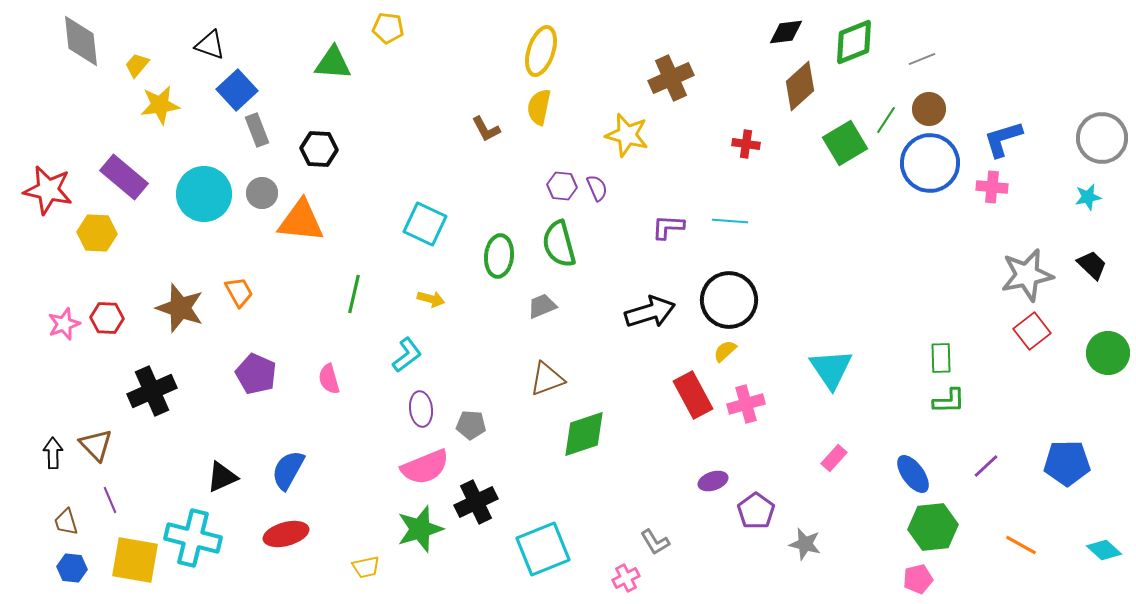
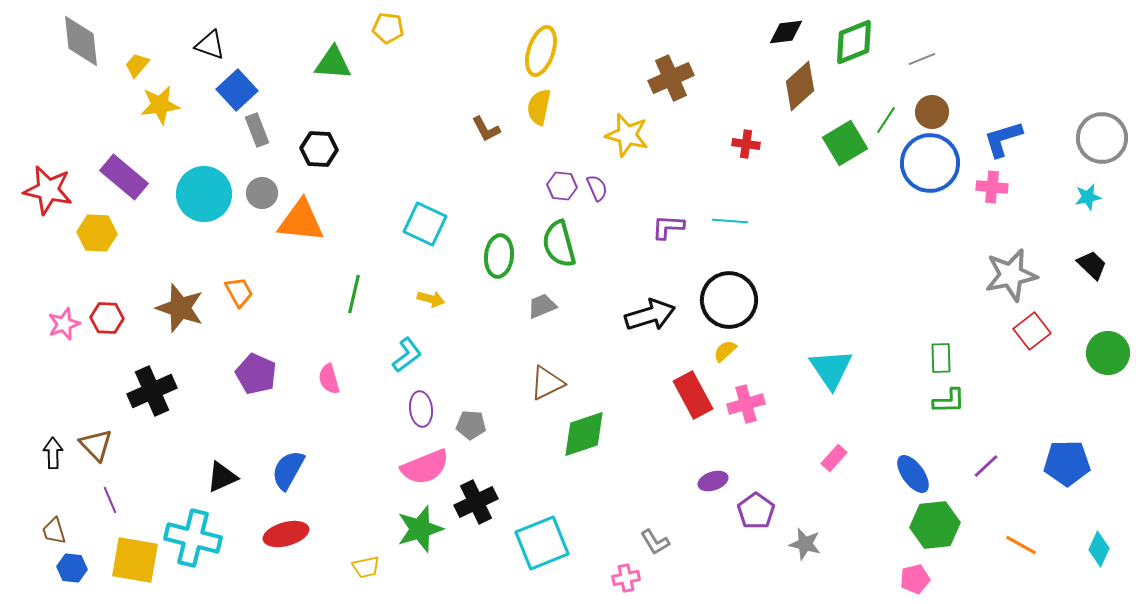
brown circle at (929, 109): moved 3 px right, 3 px down
gray star at (1027, 275): moved 16 px left
black arrow at (650, 312): moved 3 px down
brown triangle at (547, 379): moved 4 px down; rotated 6 degrees counterclockwise
brown trapezoid at (66, 522): moved 12 px left, 9 px down
green hexagon at (933, 527): moved 2 px right, 2 px up
cyan square at (543, 549): moved 1 px left, 6 px up
cyan diamond at (1104, 550): moved 5 px left, 1 px up; rotated 72 degrees clockwise
pink cross at (626, 578): rotated 16 degrees clockwise
pink pentagon at (918, 579): moved 3 px left
